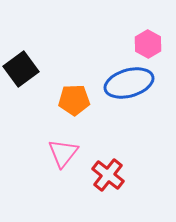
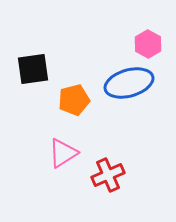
black square: moved 12 px right; rotated 28 degrees clockwise
orange pentagon: rotated 12 degrees counterclockwise
pink triangle: rotated 20 degrees clockwise
red cross: rotated 28 degrees clockwise
